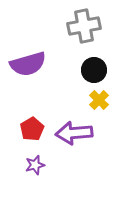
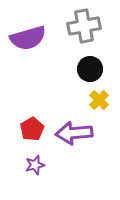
purple semicircle: moved 26 px up
black circle: moved 4 px left, 1 px up
